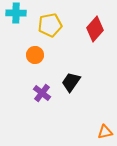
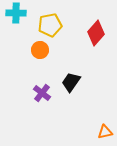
red diamond: moved 1 px right, 4 px down
orange circle: moved 5 px right, 5 px up
